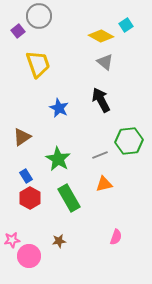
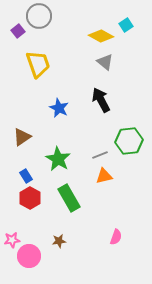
orange triangle: moved 8 px up
